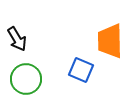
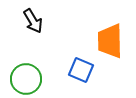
black arrow: moved 16 px right, 18 px up
